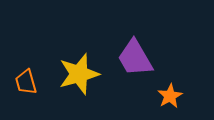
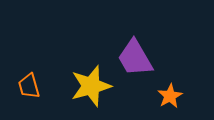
yellow star: moved 12 px right, 12 px down
orange trapezoid: moved 3 px right, 4 px down
